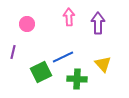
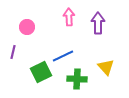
pink circle: moved 3 px down
blue line: moved 1 px up
yellow triangle: moved 3 px right, 3 px down
